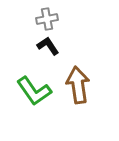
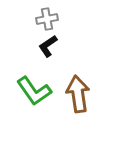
black L-shape: rotated 90 degrees counterclockwise
brown arrow: moved 9 px down
